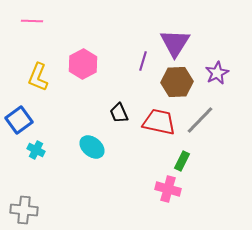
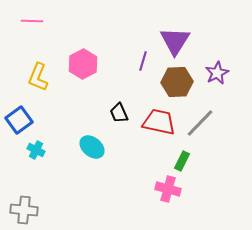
purple triangle: moved 2 px up
gray line: moved 3 px down
